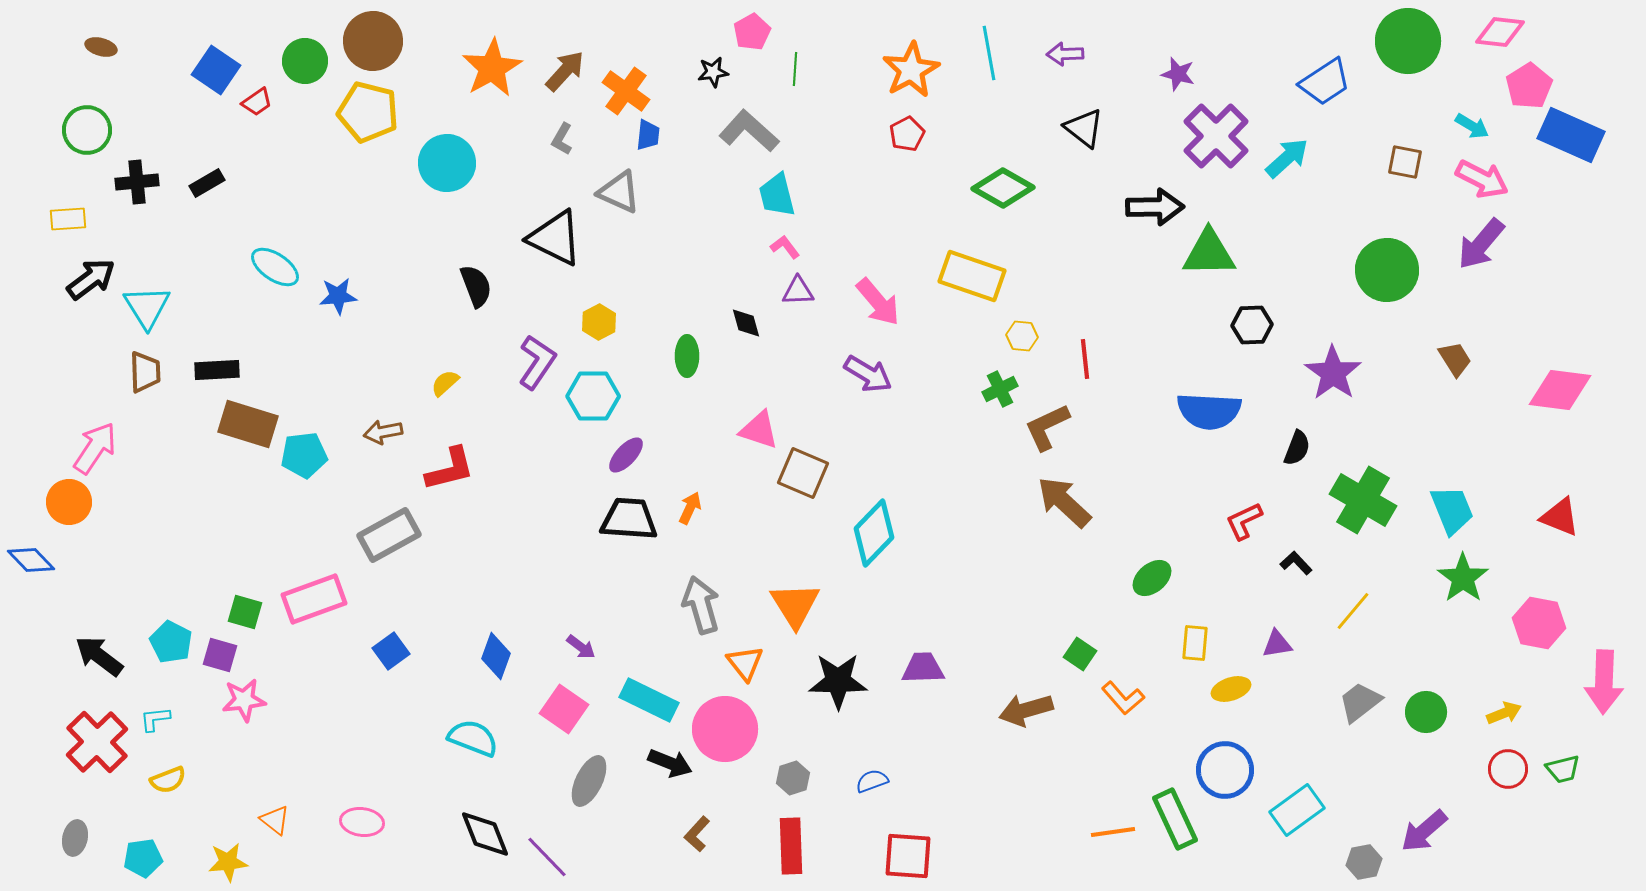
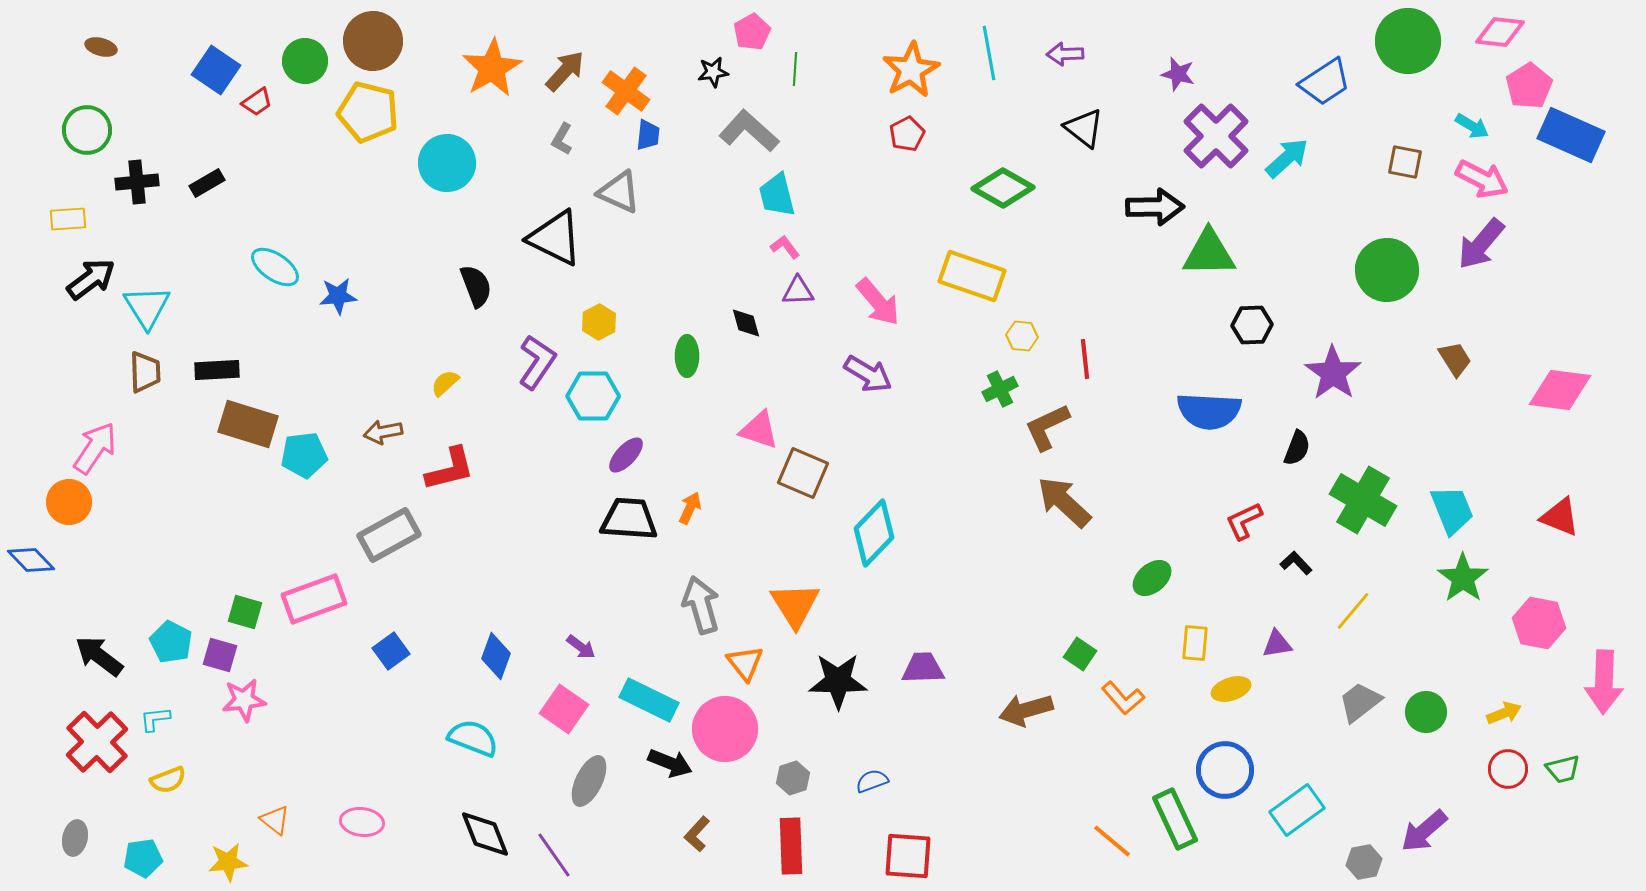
orange line at (1113, 832): moved 1 px left, 9 px down; rotated 48 degrees clockwise
purple line at (547, 857): moved 7 px right, 2 px up; rotated 9 degrees clockwise
